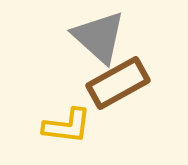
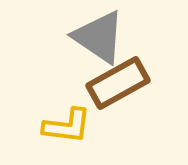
gray triangle: rotated 8 degrees counterclockwise
